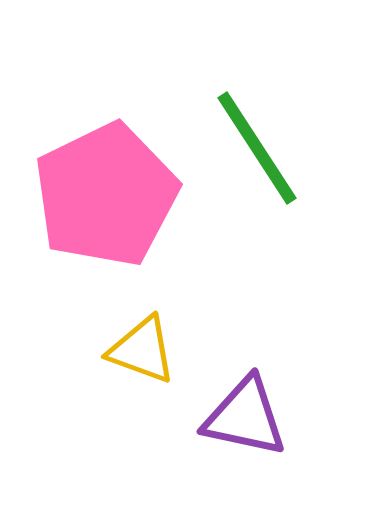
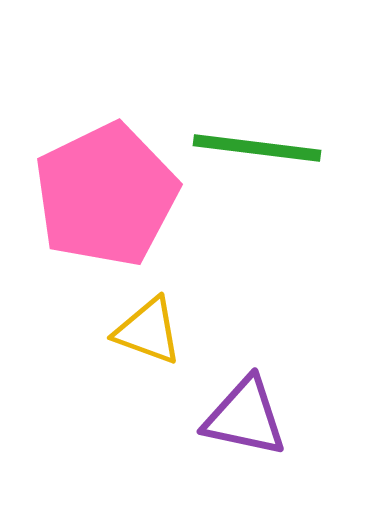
green line: rotated 50 degrees counterclockwise
yellow triangle: moved 6 px right, 19 px up
